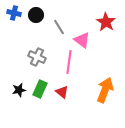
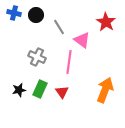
red triangle: rotated 16 degrees clockwise
